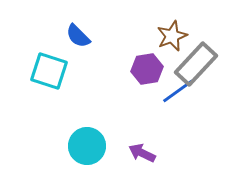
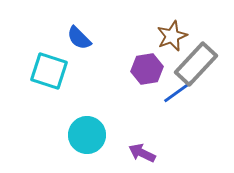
blue semicircle: moved 1 px right, 2 px down
blue line: moved 1 px right
cyan circle: moved 11 px up
